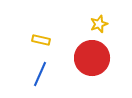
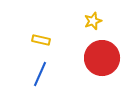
yellow star: moved 6 px left, 3 px up
red circle: moved 10 px right
